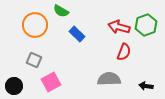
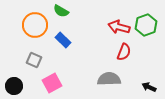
blue rectangle: moved 14 px left, 6 px down
pink square: moved 1 px right, 1 px down
black arrow: moved 3 px right, 1 px down; rotated 16 degrees clockwise
